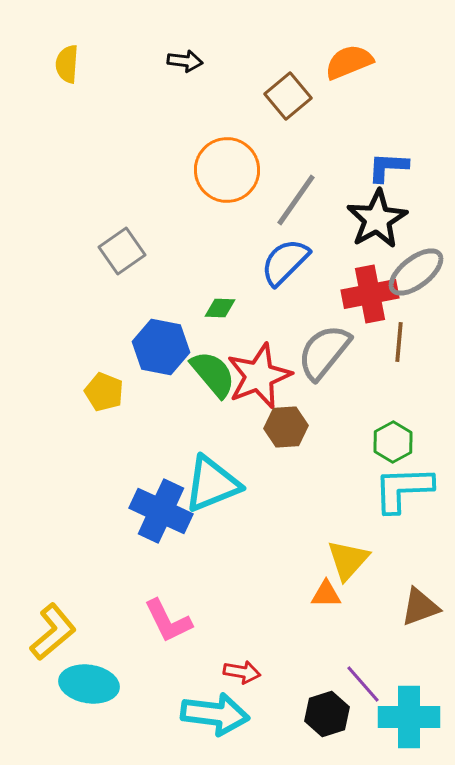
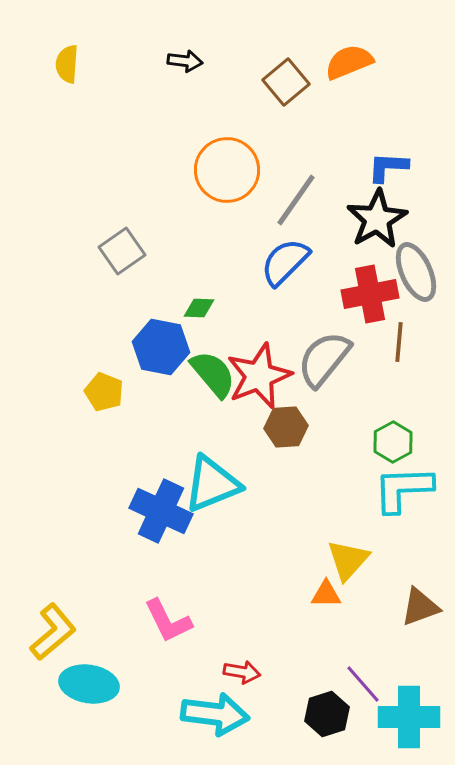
brown square: moved 2 px left, 14 px up
gray ellipse: rotated 76 degrees counterclockwise
green diamond: moved 21 px left
gray semicircle: moved 7 px down
